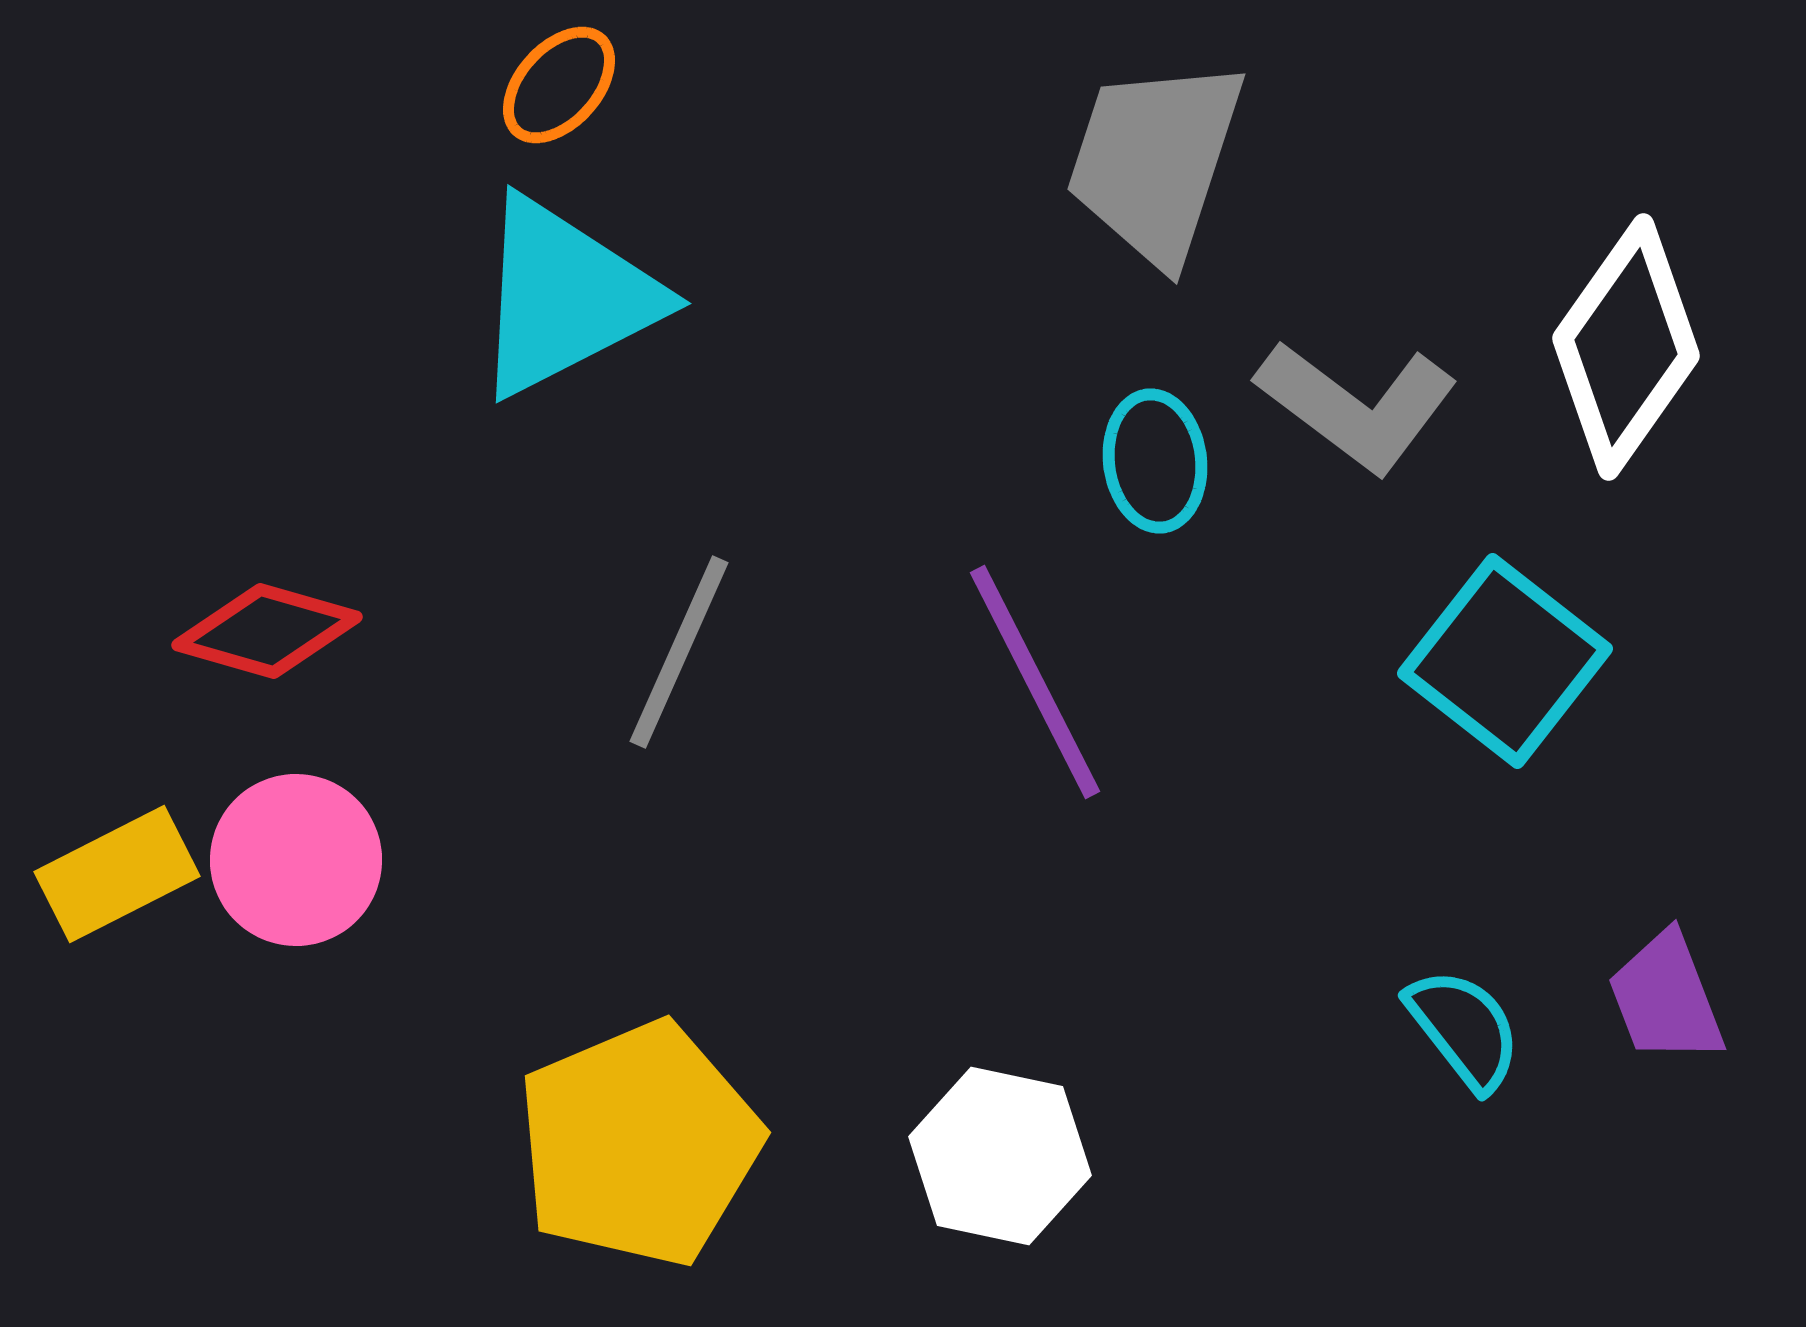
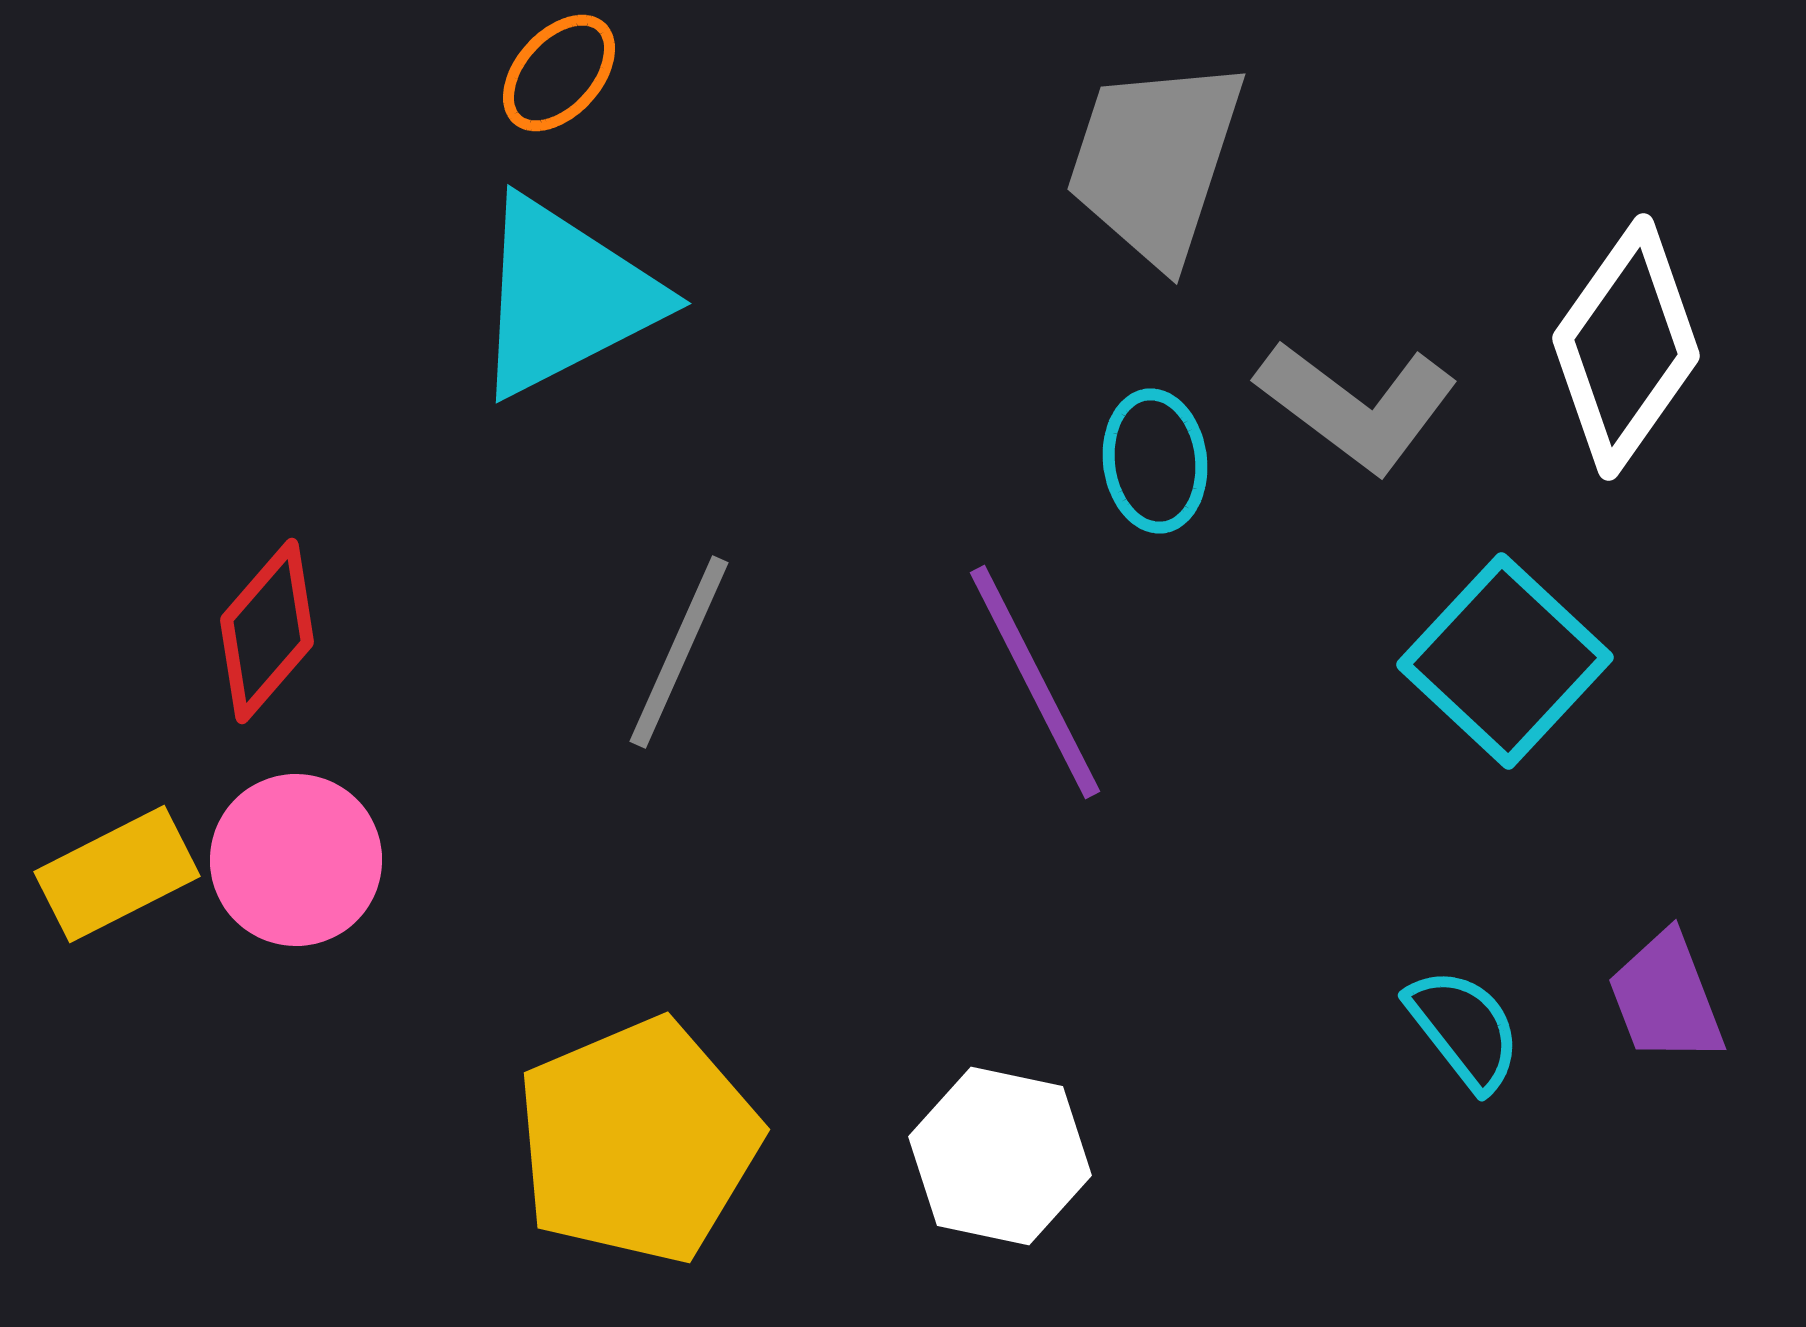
orange ellipse: moved 12 px up
red diamond: rotated 65 degrees counterclockwise
cyan square: rotated 5 degrees clockwise
yellow pentagon: moved 1 px left, 3 px up
